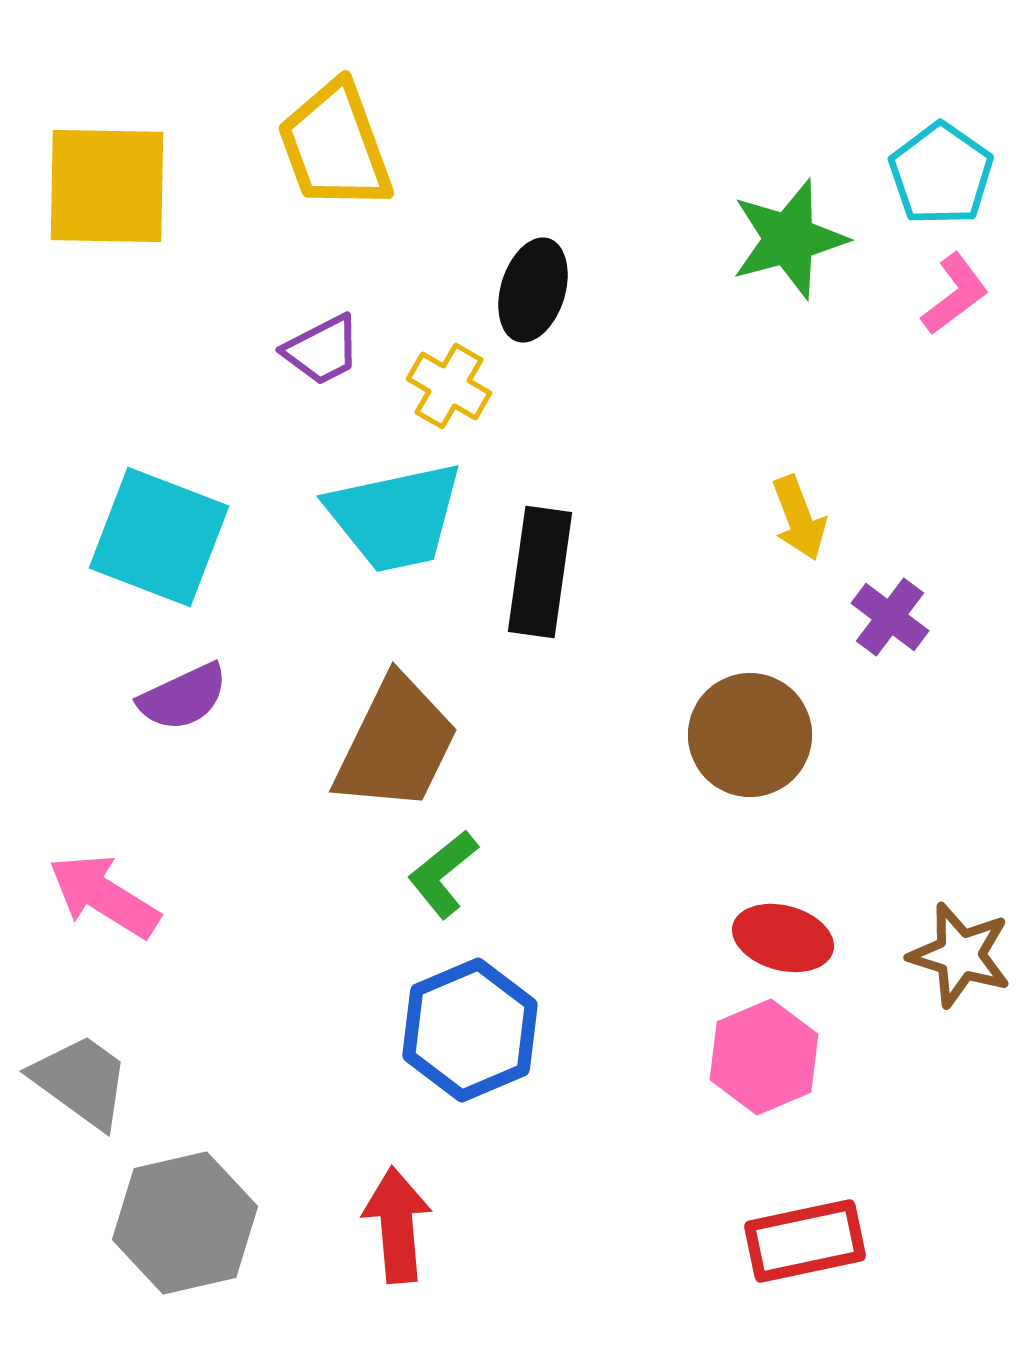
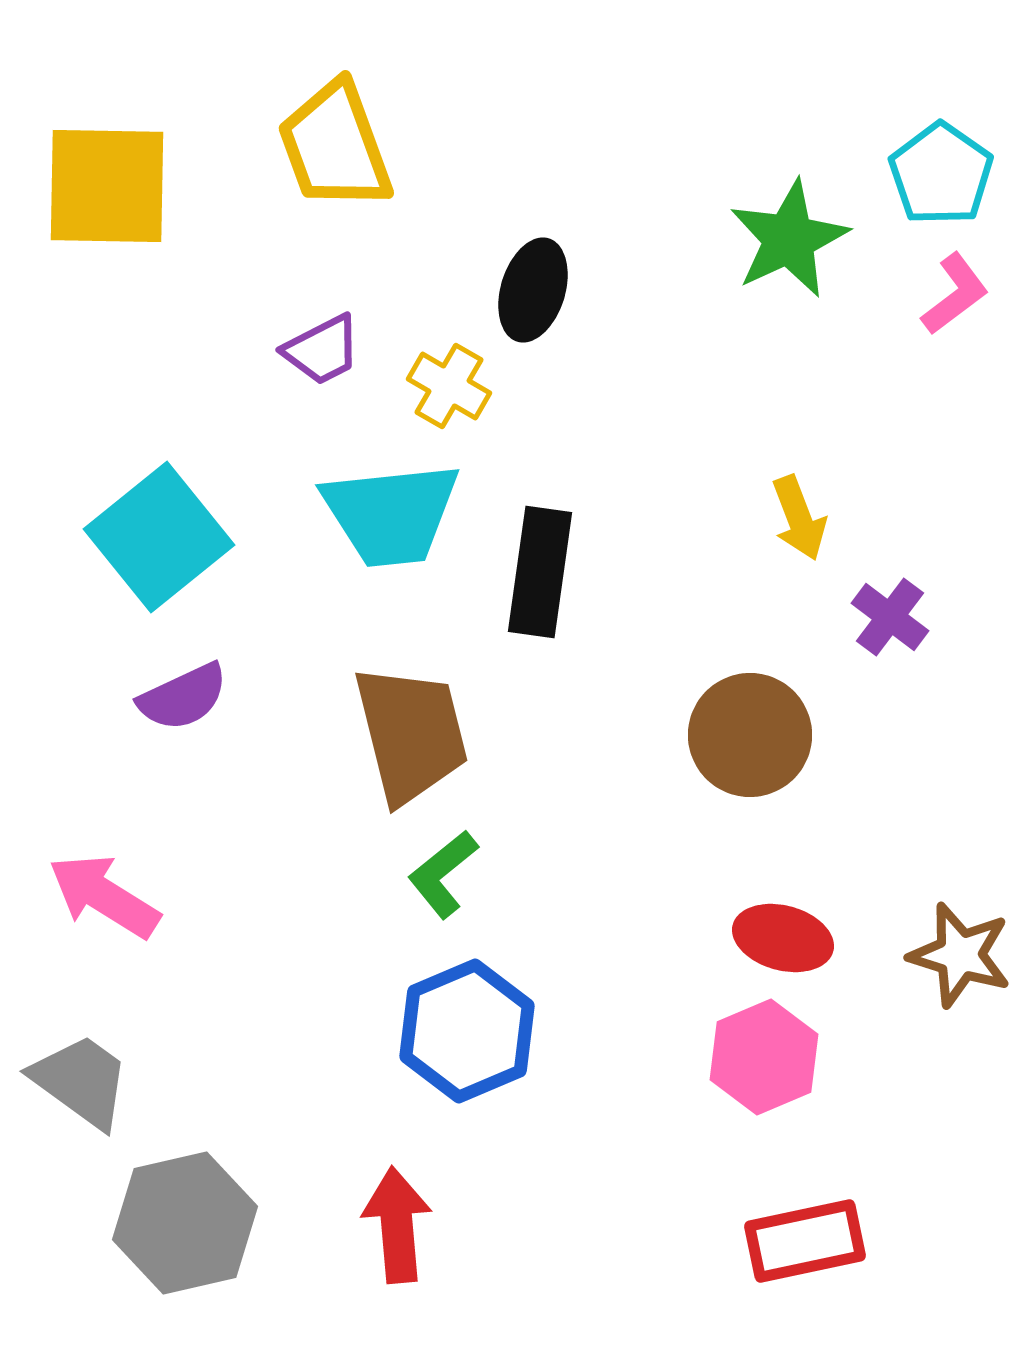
green star: rotated 10 degrees counterclockwise
cyan trapezoid: moved 4 px left, 3 px up; rotated 6 degrees clockwise
cyan square: rotated 30 degrees clockwise
brown trapezoid: moved 15 px right, 10 px up; rotated 40 degrees counterclockwise
blue hexagon: moved 3 px left, 1 px down
